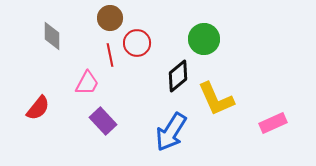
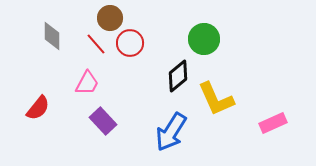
red circle: moved 7 px left
red line: moved 14 px left, 11 px up; rotated 30 degrees counterclockwise
